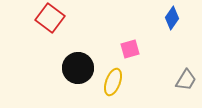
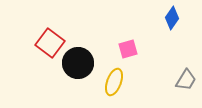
red square: moved 25 px down
pink square: moved 2 px left
black circle: moved 5 px up
yellow ellipse: moved 1 px right
